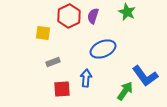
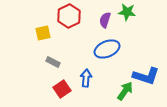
green star: rotated 18 degrees counterclockwise
purple semicircle: moved 12 px right, 4 px down
yellow square: rotated 21 degrees counterclockwise
blue ellipse: moved 4 px right
gray rectangle: rotated 48 degrees clockwise
blue L-shape: moved 1 px right; rotated 36 degrees counterclockwise
red square: rotated 30 degrees counterclockwise
